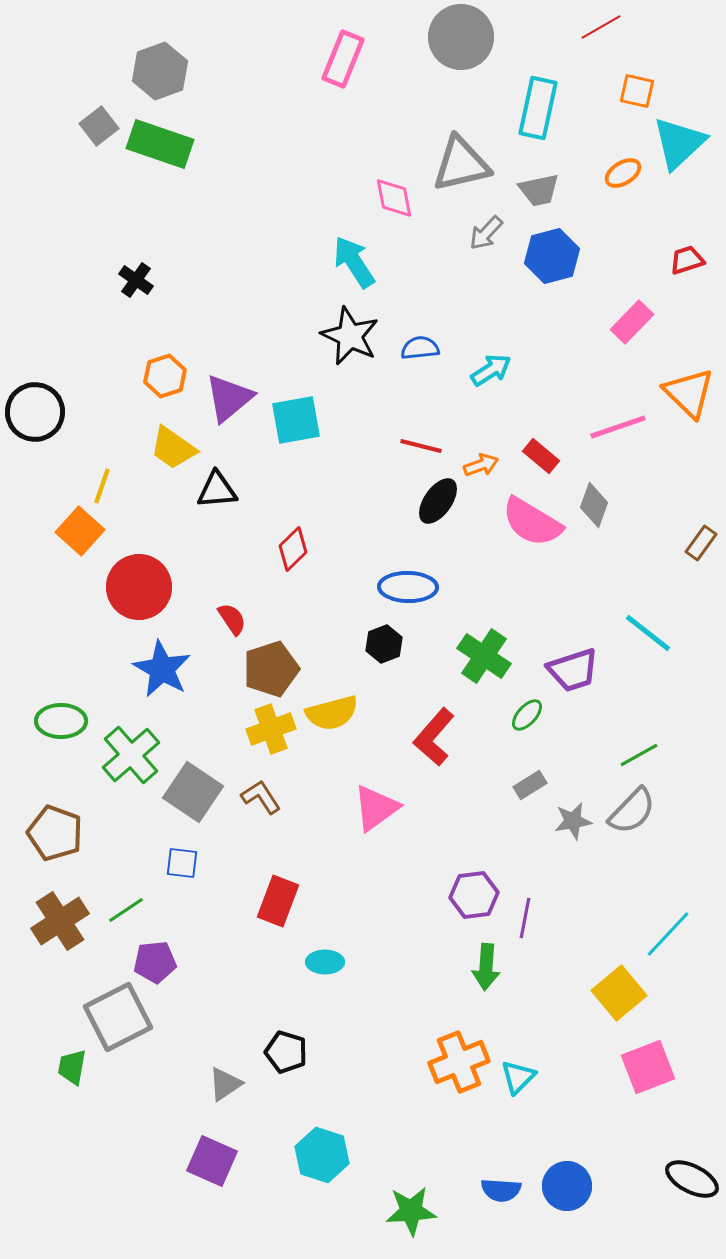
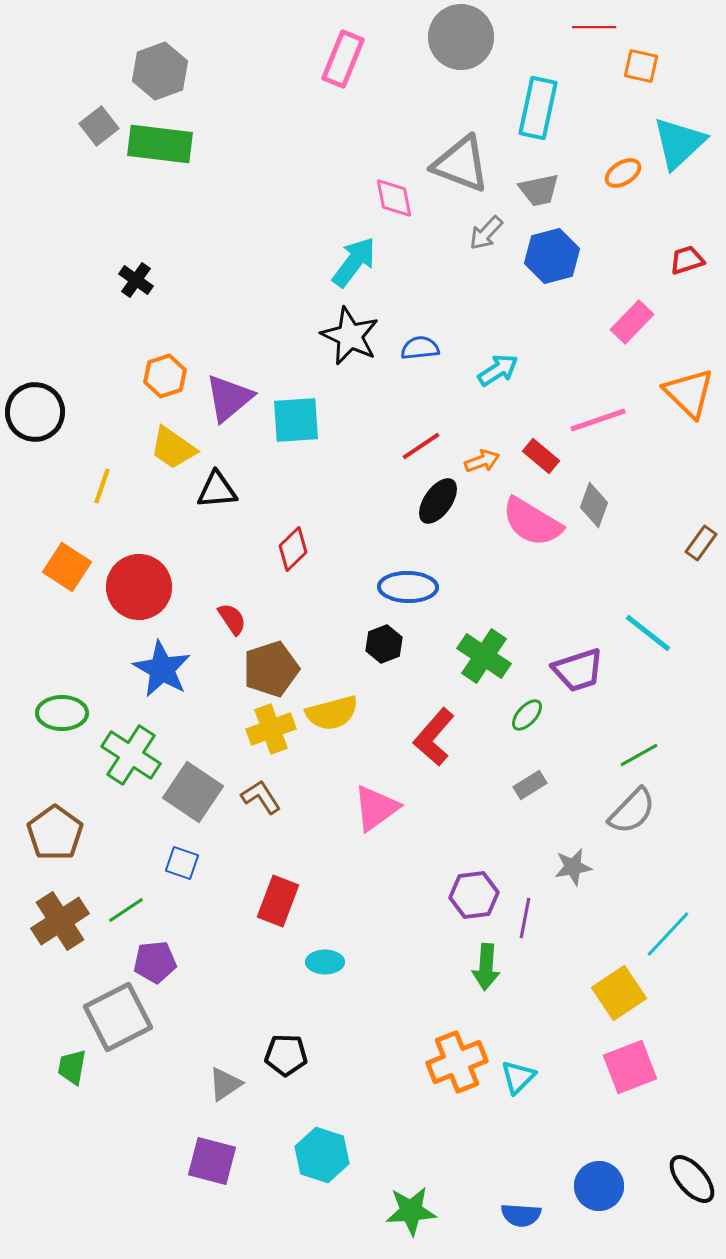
red line at (601, 27): moved 7 px left; rotated 30 degrees clockwise
orange square at (637, 91): moved 4 px right, 25 px up
green rectangle at (160, 144): rotated 12 degrees counterclockwise
gray triangle at (461, 164): rotated 34 degrees clockwise
cyan arrow at (354, 262): rotated 70 degrees clockwise
cyan arrow at (491, 370): moved 7 px right
cyan square at (296, 420): rotated 6 degrees clockwise
pink line at (618, 427): moved 20 px left, 7 px up
red line at (421, 446): rotated 48 degrees counterclockwise
orange arrow at (481, 465): moved 1 px right, 4 px up
orange square at (80, 531): moved 13 px left, 36 px down; rotated 9 degrees counterclockwise
purple trapezoid at (573, 670): moved 5 px right
green ellipse at (61, 721): moved 1 px right, 8 px up
green cross at (131, 755): rotated 16 degrees counterclockwise
gray star at (573, 821): moved 46 px down
brown pentagon at (55, 833): rotated 16 degrees clockwise
blue square at (182, 863): rotated 12 degrees clockwise
yellow square at (619, 993): rotated 6 degrees clockwise
black pentagon at (286, 1052): moved 3 px down; rotated 15 degrees counterclockwise
orange cross at (459, 1062): moved 2 px left
pink square at (648, 1067): moved 18 px left
purple square at (212, 1161): rotated 9 degrees counterclockwise
black ellipse at (692, 1179): rotated 22 degrees clockwise
blue circle at (567, 1186): moved 32 px right
blue semicircle at (501, 1190): moved 20 px right, 25 px down
